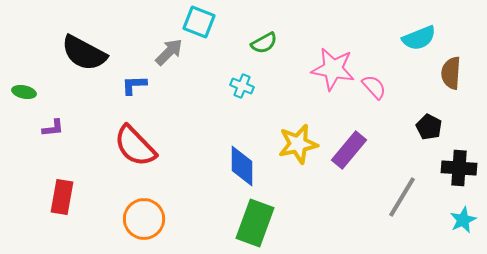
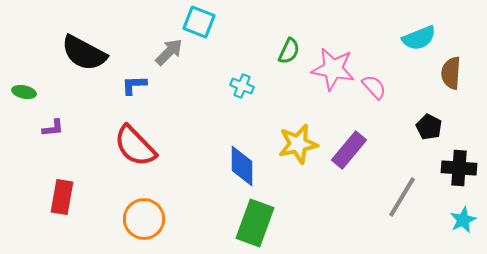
green semicircle: moved 25 px right, 8 px down; rotated 36 degrees counterclockwise
